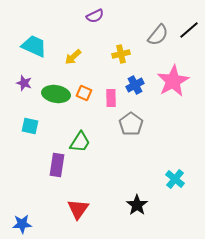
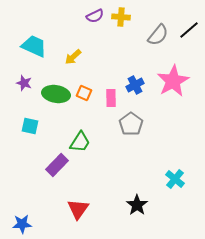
yellow cross: moved 37 px up; rotated 18 degrees clockwise
purple rectangle: rotated 35 degrees clockwise
